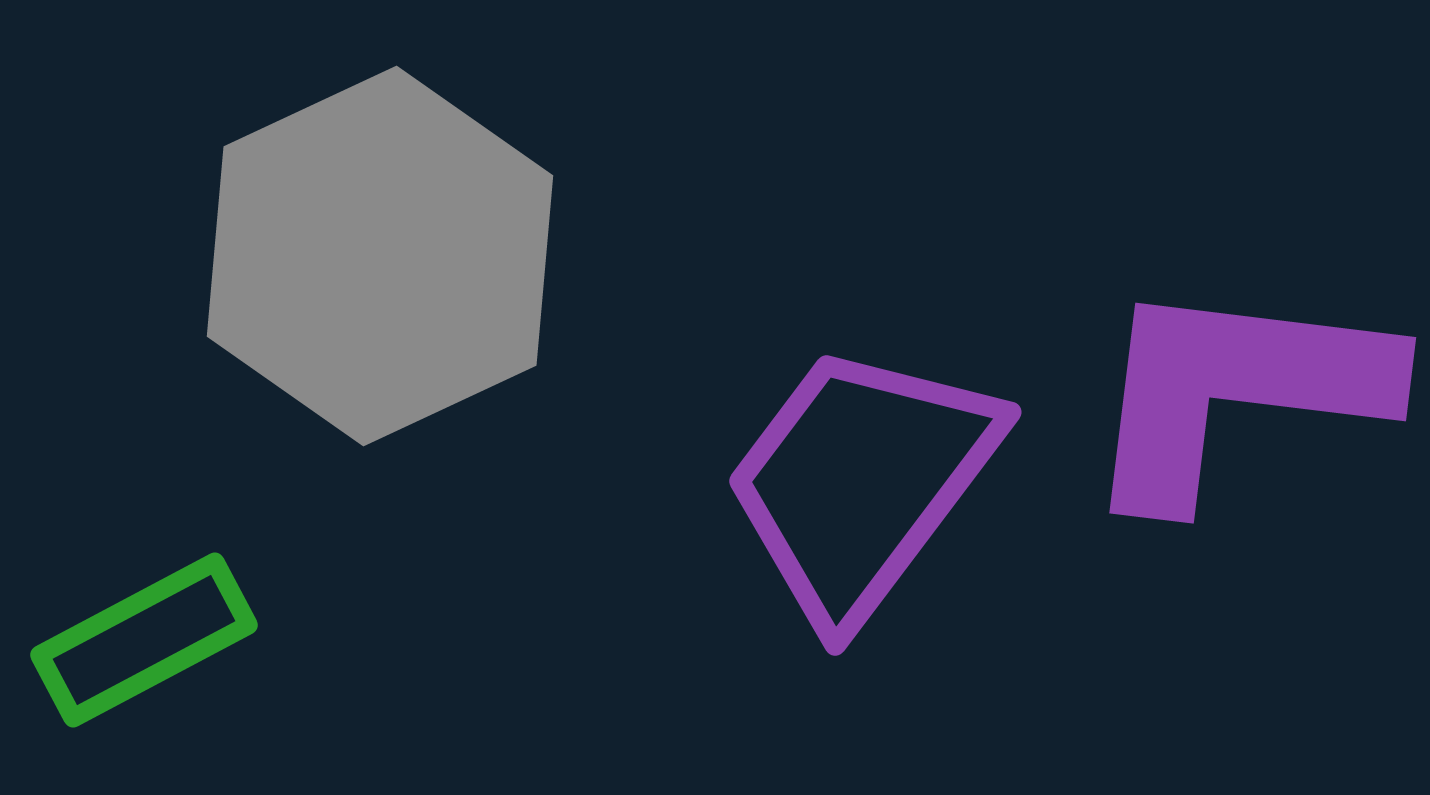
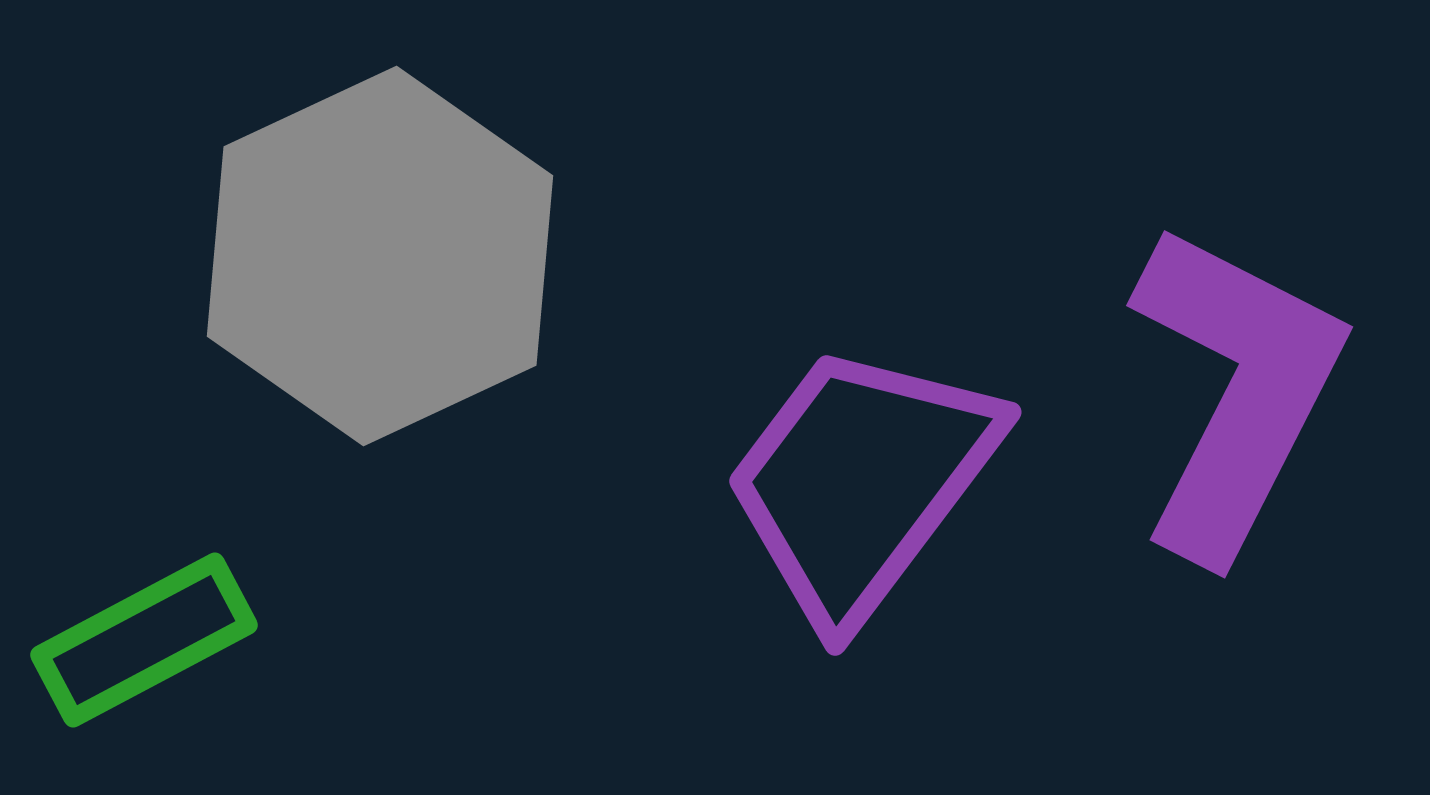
purple L-shape: rotated 110 degrees clockwise
